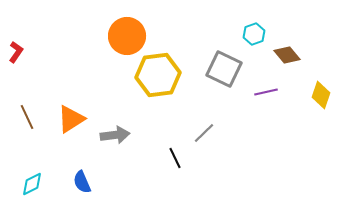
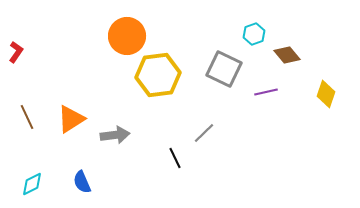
yellow diamond: moved 5 px right, 1 px up
